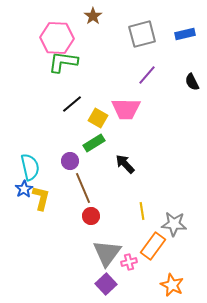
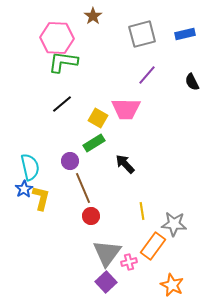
black line: moved 10 px left
purple square: moved 2 px up
